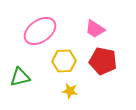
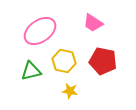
pink trapezoid: moved 2 px left, 6 px up
yellow hexagon: rotated 15 degrees clockwise
green triangle: moved 11 px right, 6 px up
